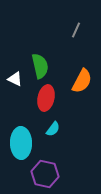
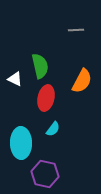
gray line: rotated 63 degrees clockwise
